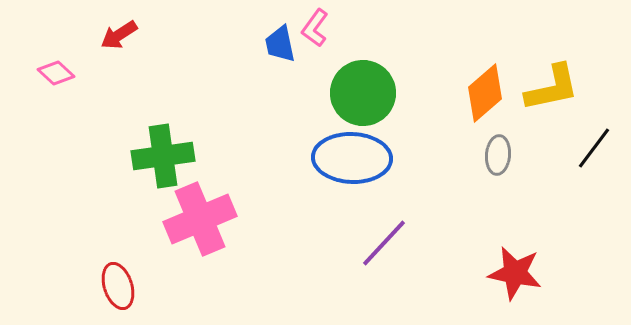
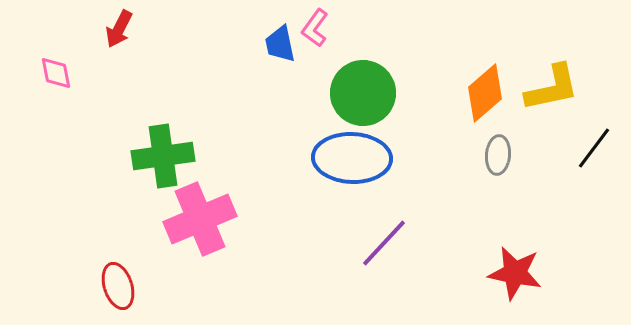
red arrow: moved 6 px up; rotated 30 degrees counterclockwise
pink diamond: rotated 36 degrees clockwise
